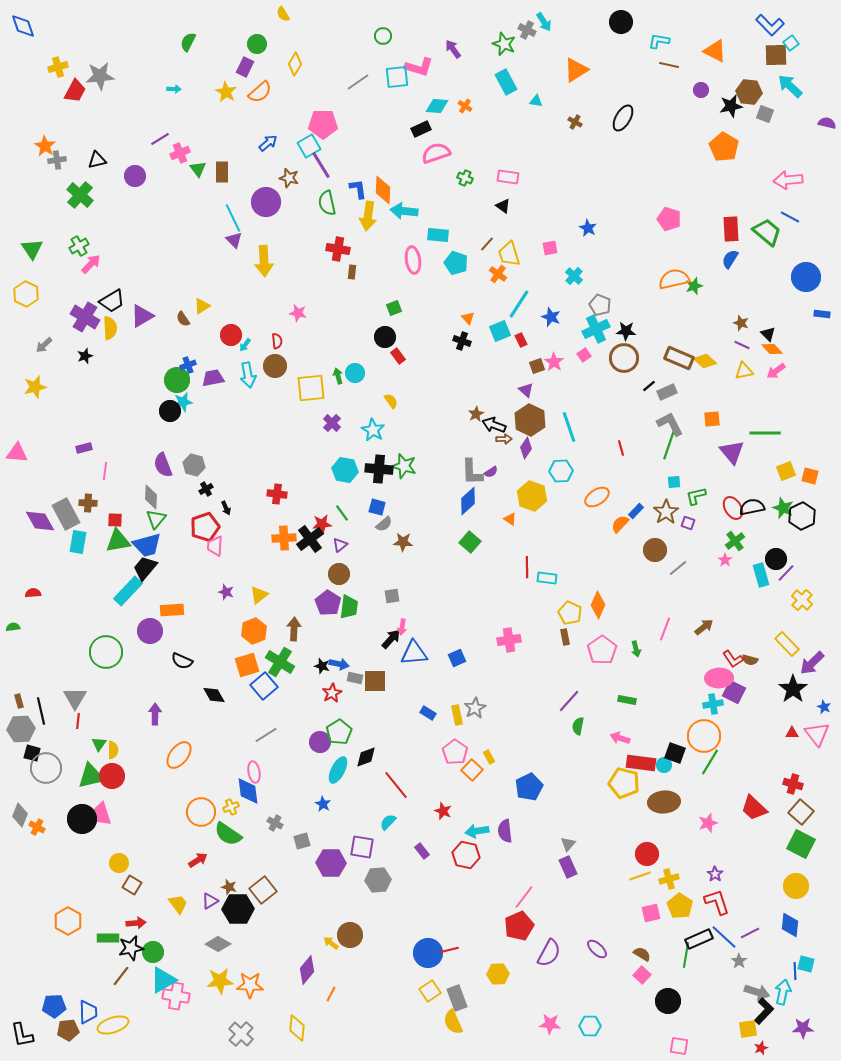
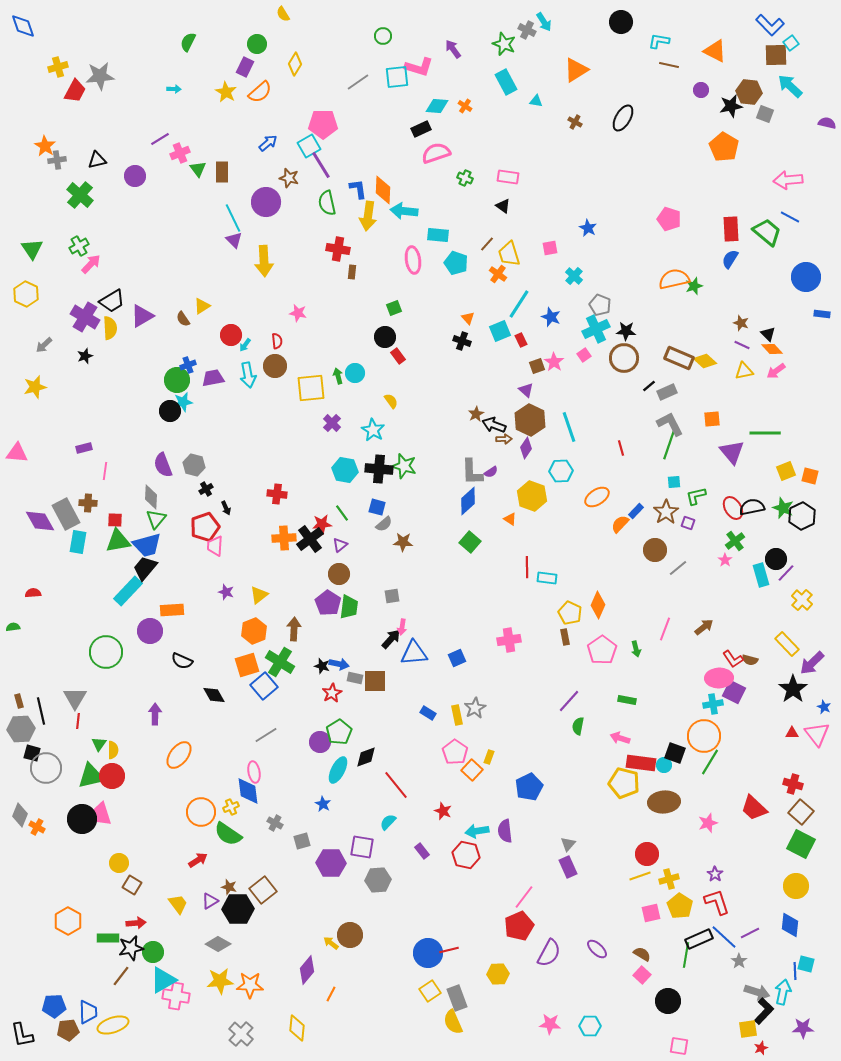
yellow rectangle at (489, 757): rotated 48 degrees clockwise
